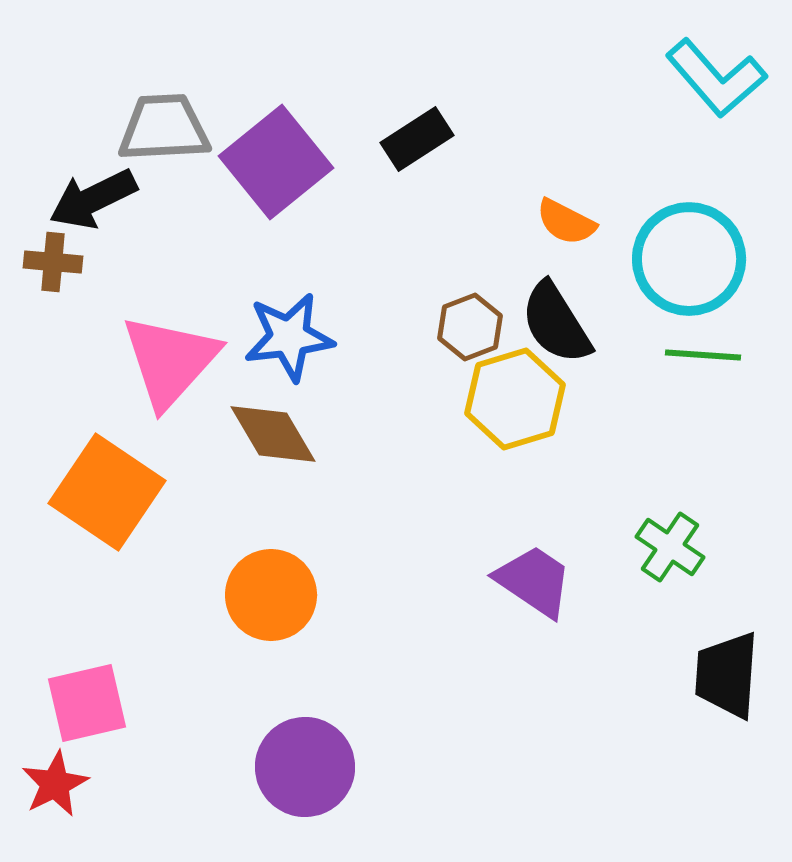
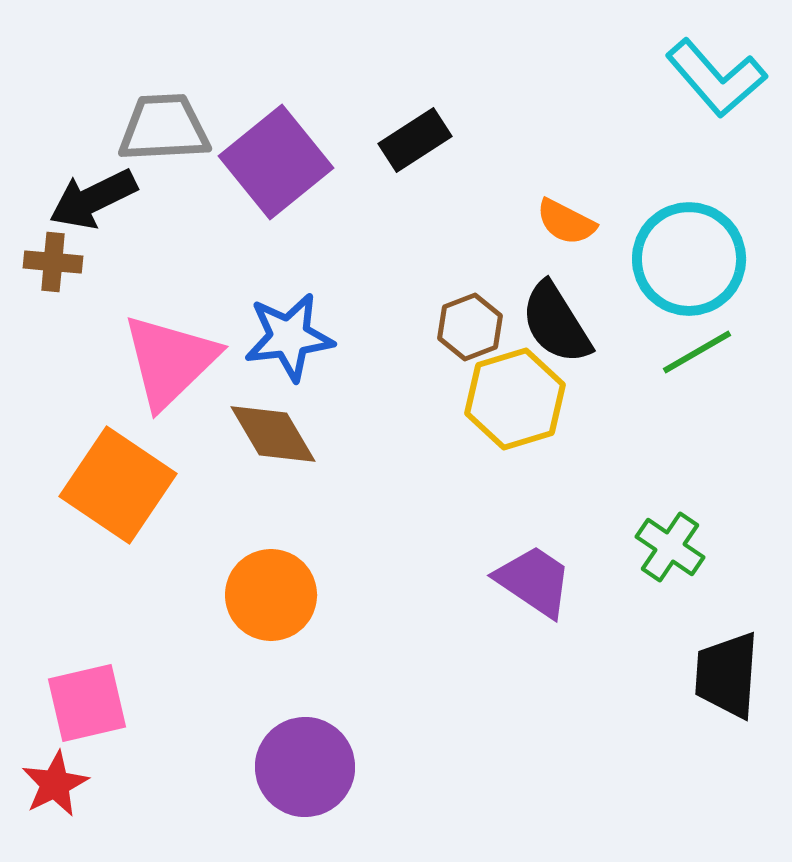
black rectangle: moved 2 px left, 1 px down
green line: moved 6 px left, 3 px up; rotated 34 degrees counterclockwise
pink triangle: rotated 4 degrees clockwise
orange square: moved 11 px right, 7 px up
